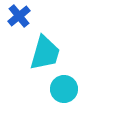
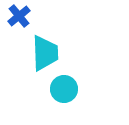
cyan trapezoid: rotated 18 degrees counterclockwise
